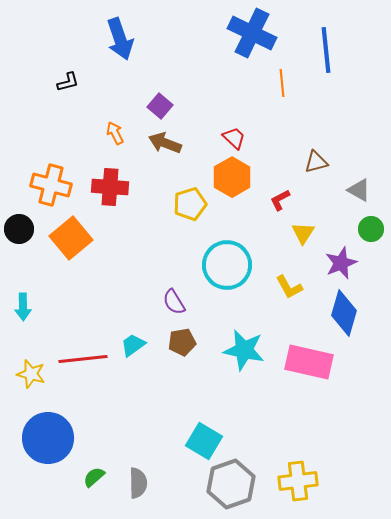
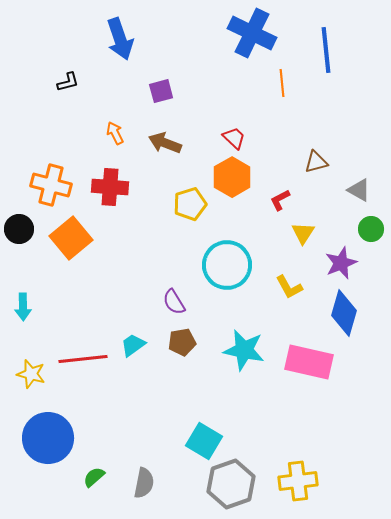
purple square: moved 1 px right, 15 px up; rotated 35 degrees clockwise
gray semicircle: moved 6 px right; rotated 12 degrees clockwise
